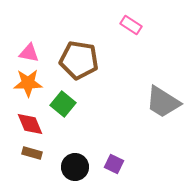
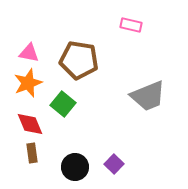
pink rectangle: rotated 20 degrees counterclockwise
orange star: rotated 20 degrees counterclockwise
gray trapezoid: moved 15 px left, 6 px up; rotated 54 degrees counterclockwise
brown rectangle: rotated 66 degrees clockwise
purple square: rotated 18 degrees clockwise
